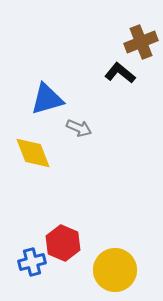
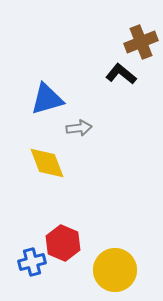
black L-shape: moved 1 px right, 1 px down
gray arrow: rotated 30 degrees counterclockwise
yellow diamond: moved 14 px right, 10 px down
